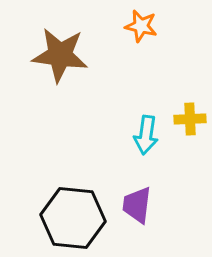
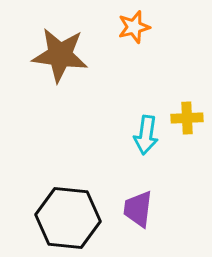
orange star: moved 7 px left, 1 px down; rotated 28 degrees counterclockwise
yellow cross: moved 3 px left, 1 px up
purple trapezoid: moved 1 px right, 4 px down
black hexagon: moved 5 px left
